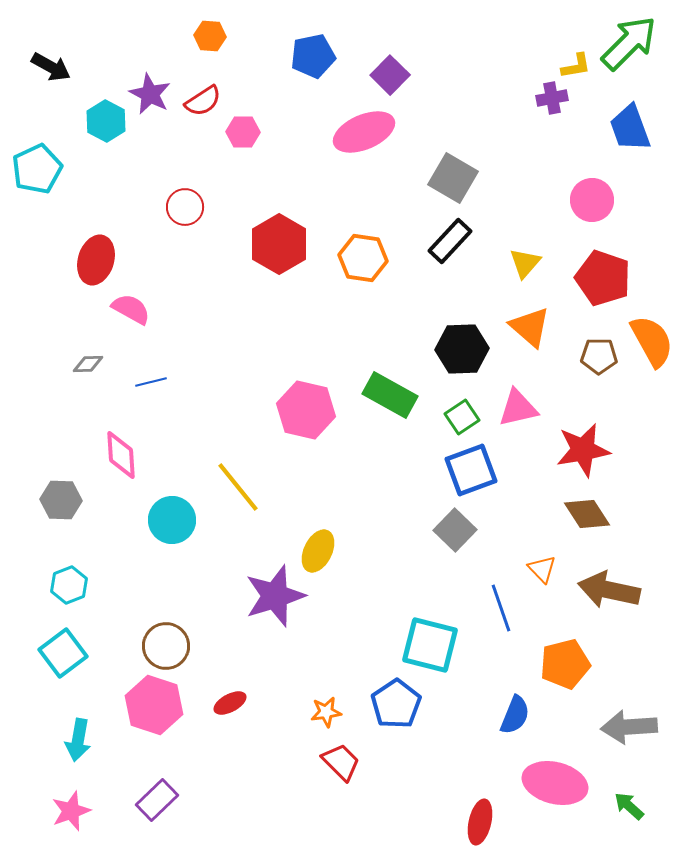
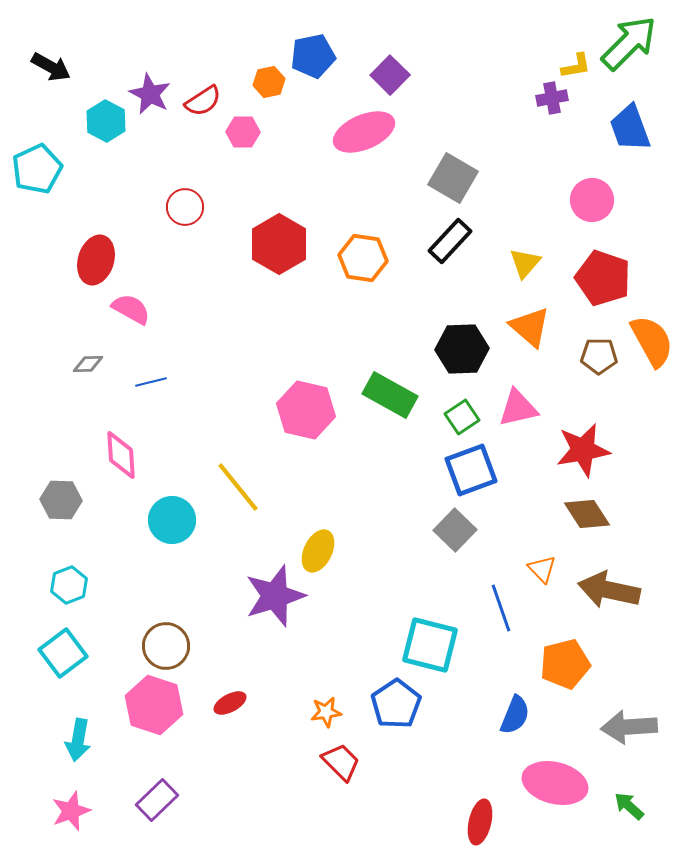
orange hexagon at (210, 36): moved 59 px right, 46 px down; rotated 16 degrees counterclockwise
